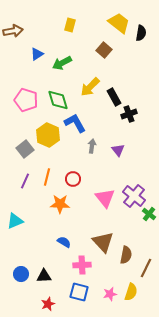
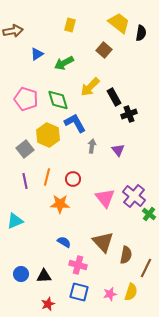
green arrow: moved 2 px right
pink pentagon: moved 1 px up
purple line: rotated 35 degrees counterclockwise
pink cross: moved 4 px left; rotated 18 degrees clockwise
